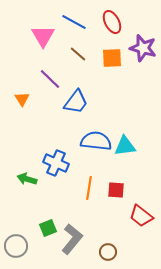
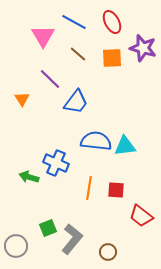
green arrow: moved 2 px right, 2 px up
